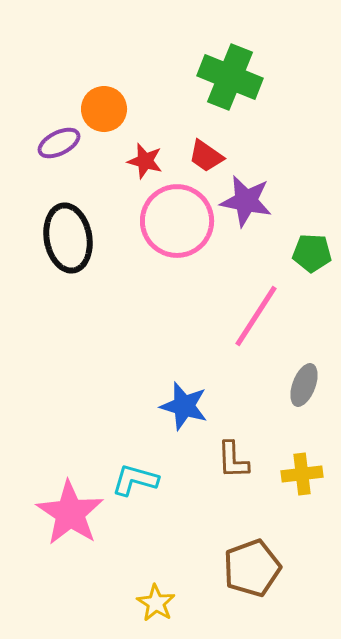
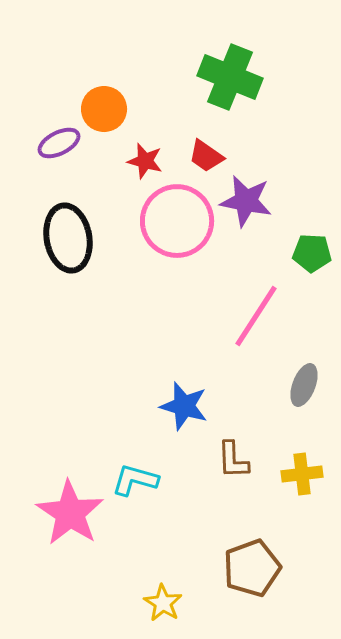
yellow star: moved 7 px right
